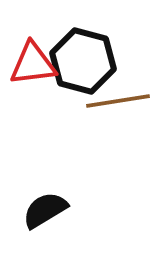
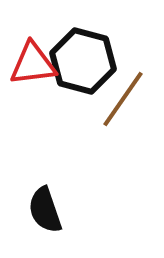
brown line: moved 5 px right, 2 px up; rotated 46 degrees counterclockwise
black semicircle: rotated 78 degrees counterclockwise
